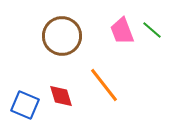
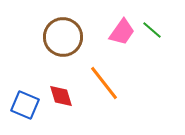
pink trapezoid: moved 1 px down; rotated 124 degrees counterclockwise
brown circle: moved 1 px right, 1 px down
orange line: moved 2 px up
